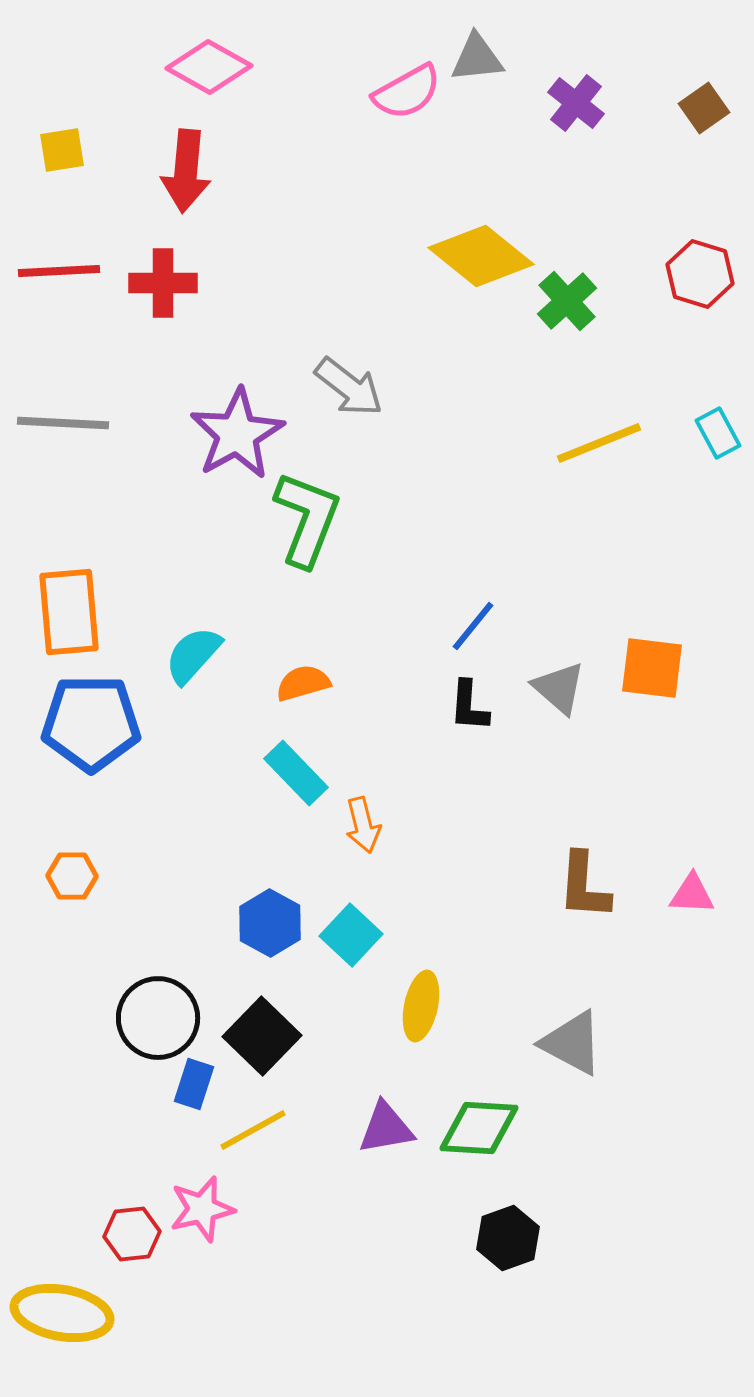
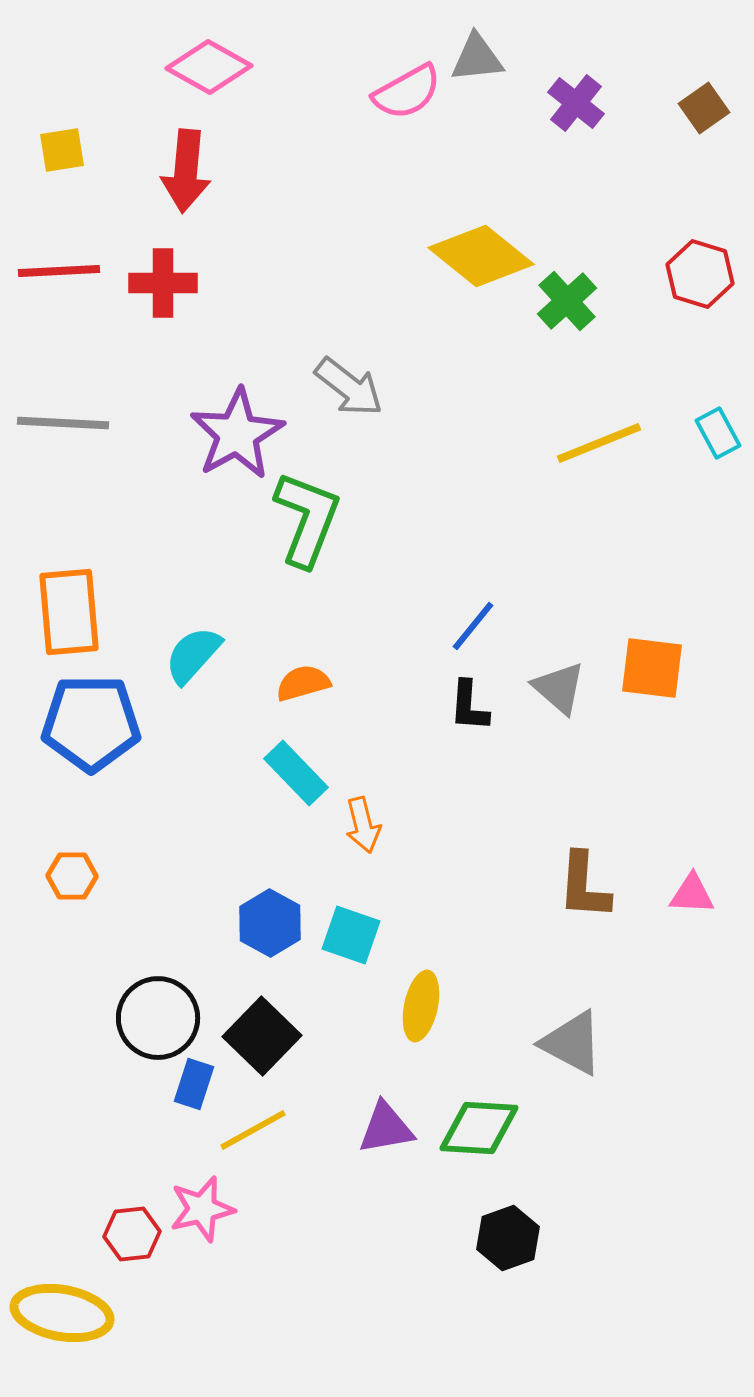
cyan square at (351, 935): rotated 24 degrees counterclockwise
